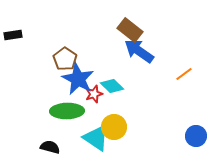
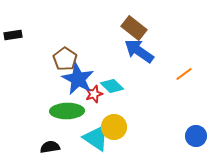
brown rectangle: moved 4 px right, 2 px up
black semicircle: rotated 24 degrees counterclockwise
